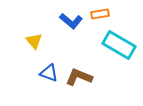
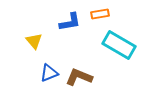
blue L-shape: moved 1 px left, 1 px down; rotated 50 degrees counterclockwise
blue triangle: rotated 42 degrees counterclockwise
